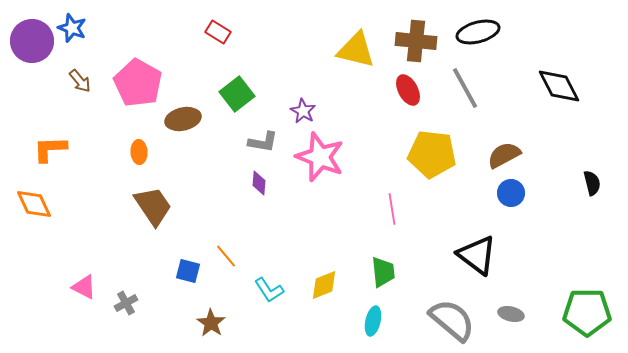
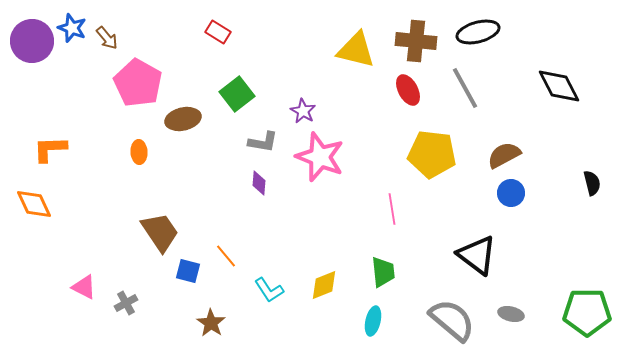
brown arrow: moved 27 px right, 43 px up
brown trapezoid: moved 7 px right, 26 px down
